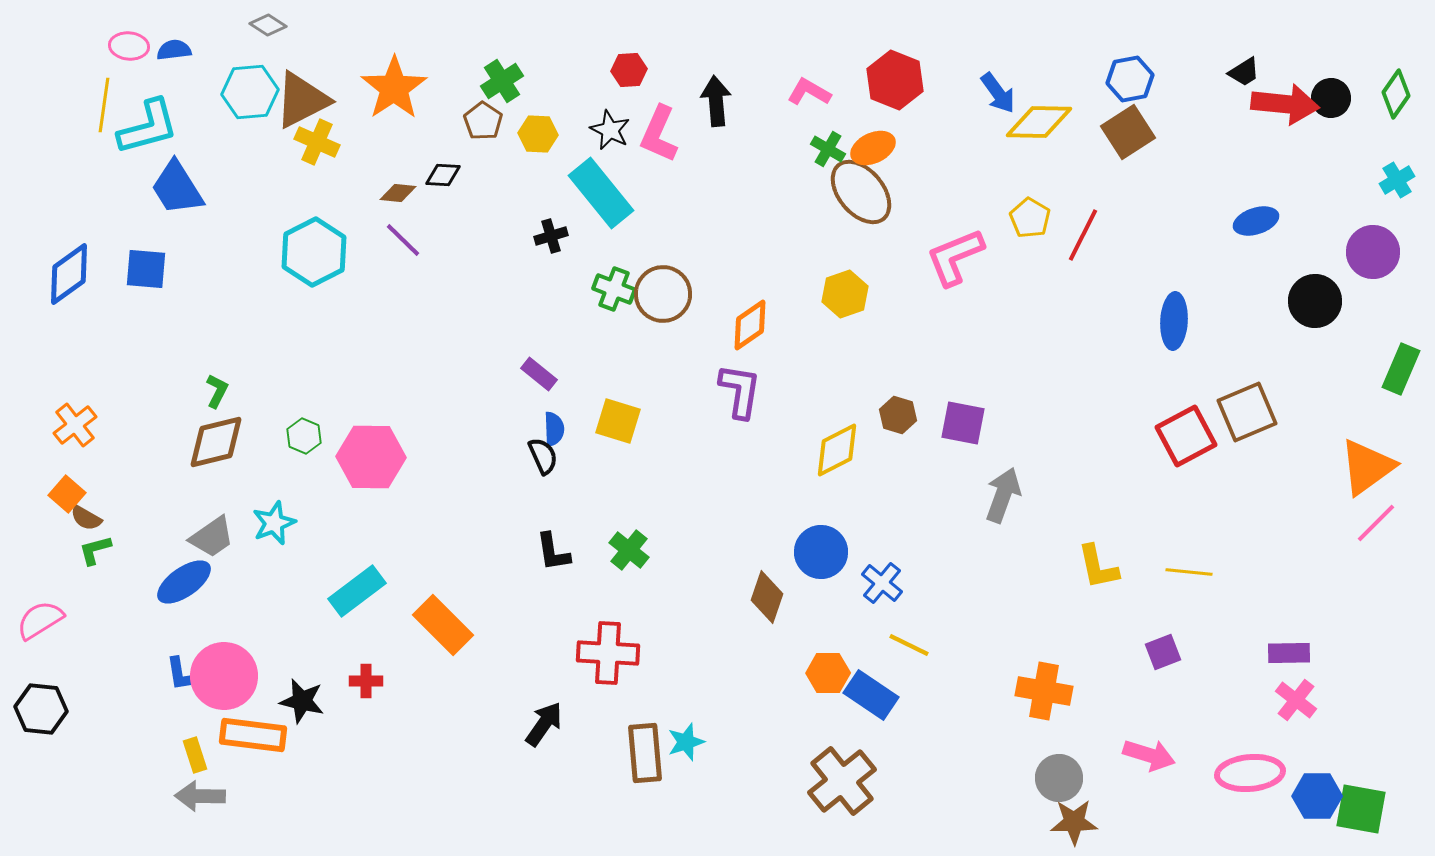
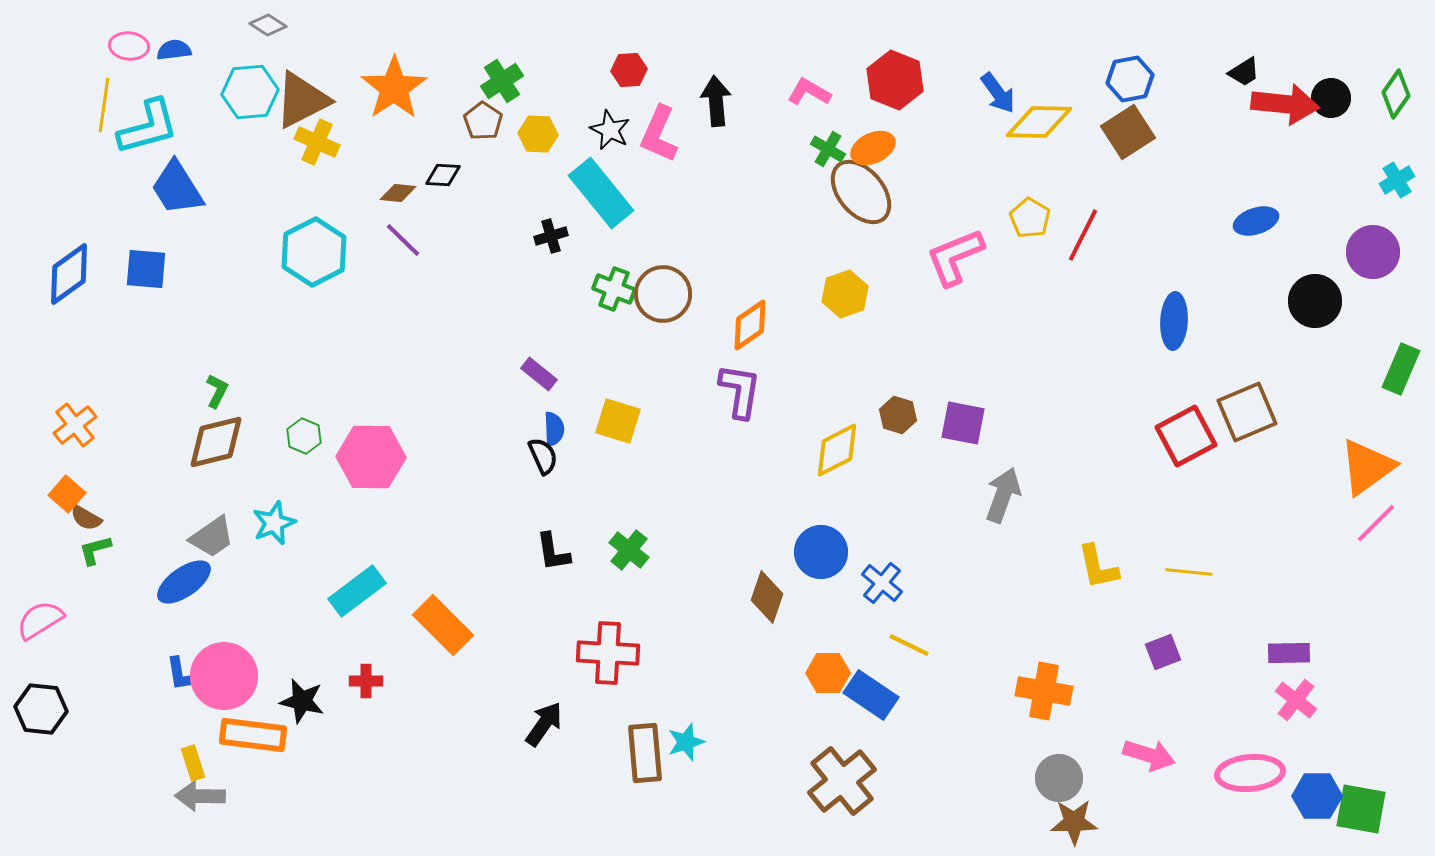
yellow rectangle at (195, 755): moved 2 px left, 8 px down
